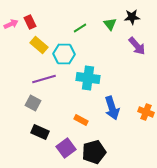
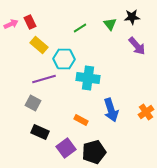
cyan hexagon: moved 5 px down
blue arrow: moved 1 px left, 2 px down
orange cross: rotated 35 degrees clockwise
